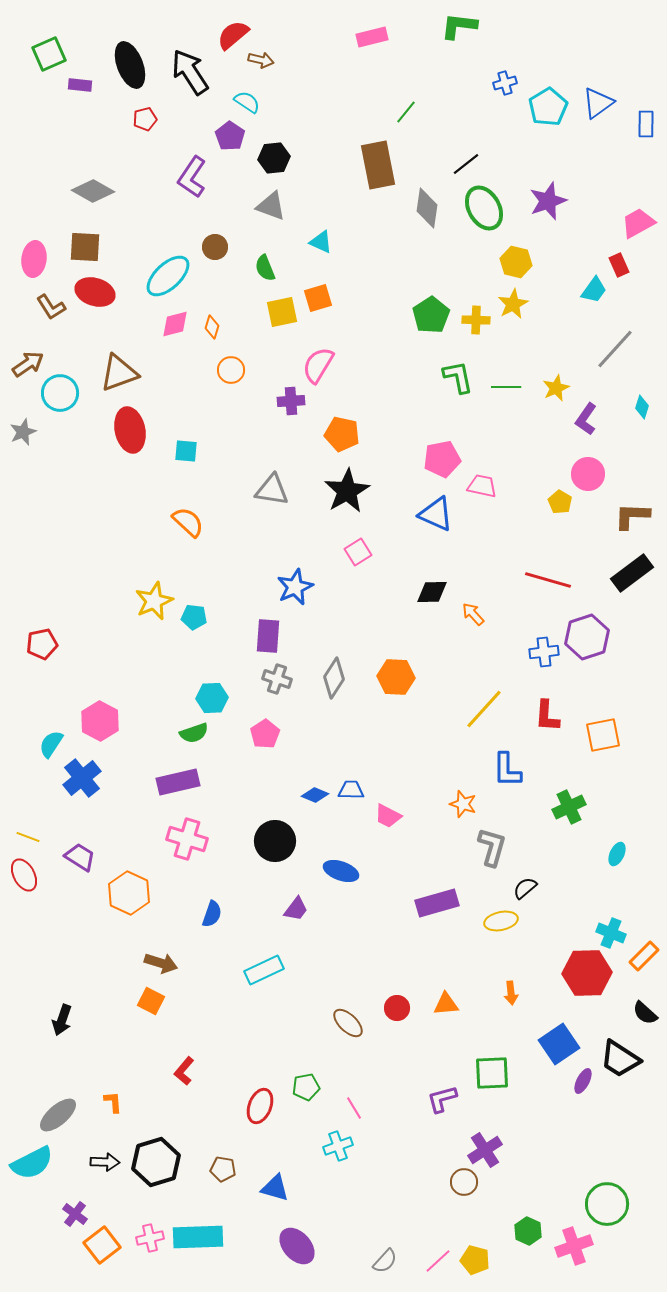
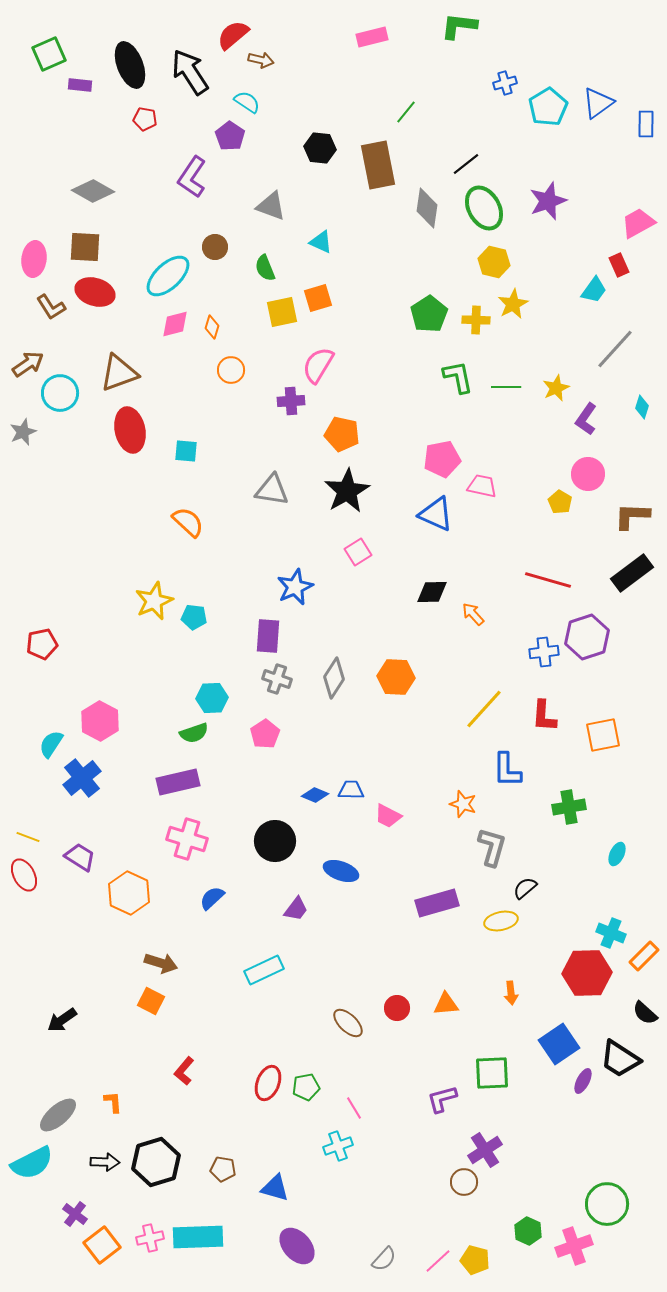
red pentagon at (145, 119): rotated 25 degrees clockwise
black hexagon at (274, 158): moved 46 px right, 10 px up; rotated 12 degrees clockwise
yellow hexagon at (516, 262): moved 22 px left
green pentagon at (431, 315): moved 2 px left, 1 px up
red L-shape at (547, 716): moved 3 px left
green cross at (569, 807): rotated 16 degrees clockwise
blue semicircle at (212, 914): moved 16 px up; rotated 152 degrees counterclockwise
black arrow at (62, 1020): rotated 36 degrees clockwise
red ellipse at (260, 1106): moved 8 px right, 23 px up
gray semicircle at (385, 1261): moved 1 px left, 2 px up
